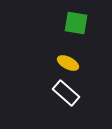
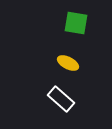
white rectangle: moved 5 px left, 6 px down
